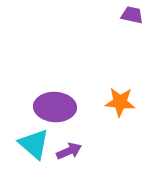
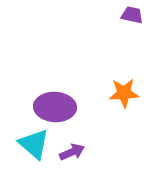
orange star: moved 4 px right, 9 px up; rotated 8 degrees counterclockwise
purple arrow: moved 3 px right, 1 px down
